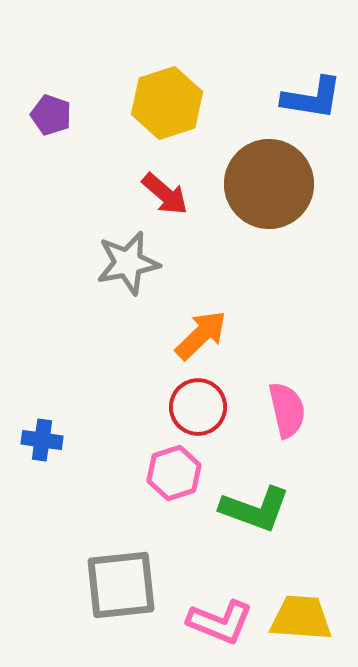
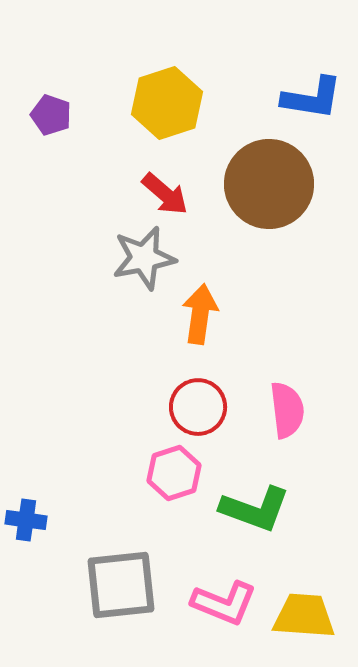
gray star: moved 16 px right, 5 px up
orange arrow: moved 1 px left, 21 px up; rotated 38 degrees counterclockwise
pink semicircle: rotated 6 degrees clockwise
blue cross: moved 16 px left, 80 px down
yellow trapezoid: moved 3 px right, 2 px up
pink L-shape: moved 4 px right, 19 px up
